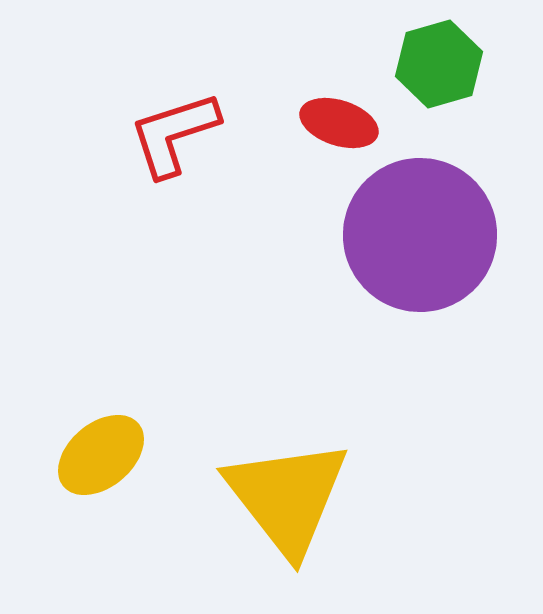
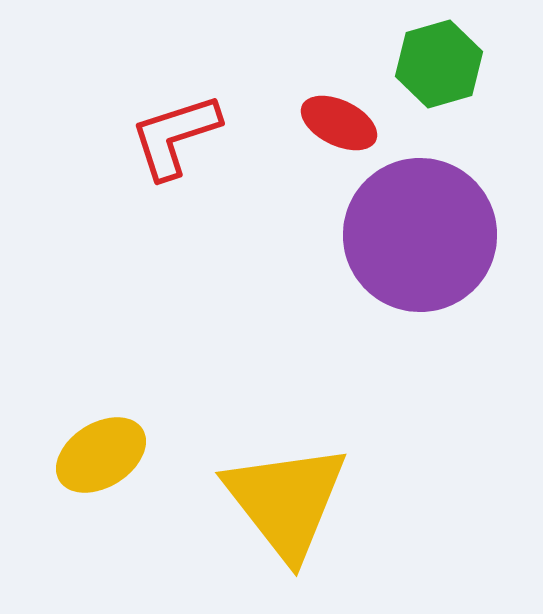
red ellipse: rotated 8 degrees clockwise
red L-shape: moved 1 px right, 2 px down
yellow ellipse: rotated 8 degrees clockwise
yellow triangle: moved 1 px left, 4 px down
